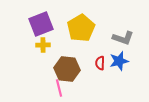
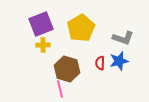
brown hexagon: rotated 10 degrees clockwise
pink line: moved 1 px right, 1 px down
